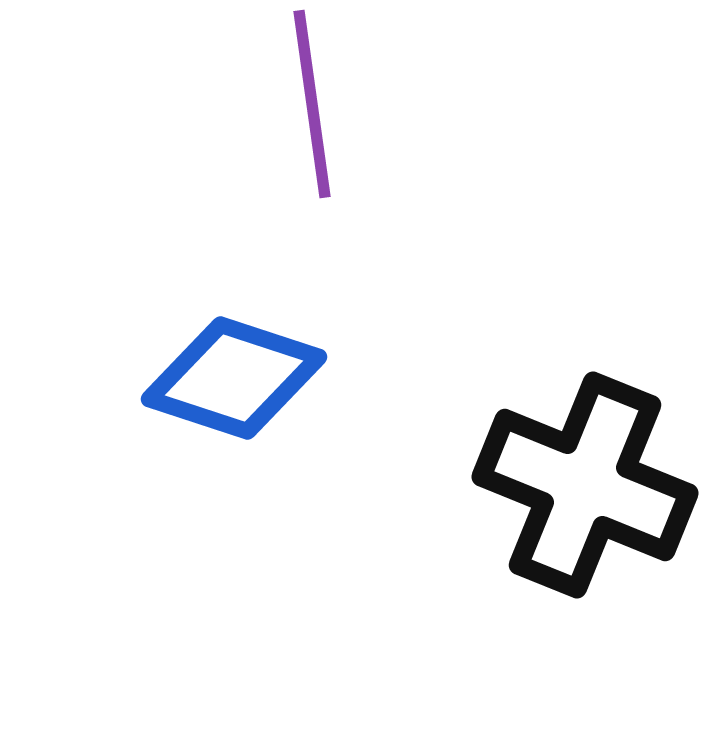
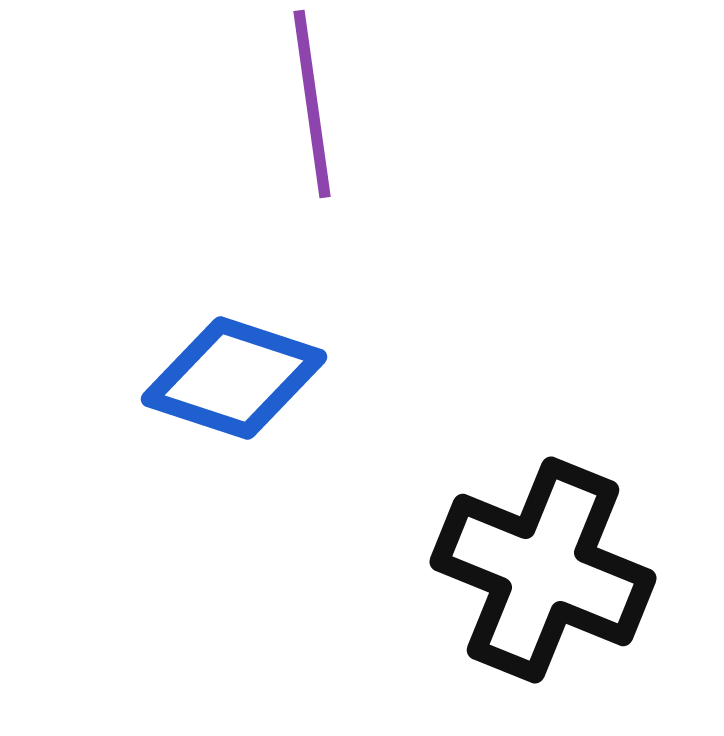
black cross: moved 42 px left, 85 px down
